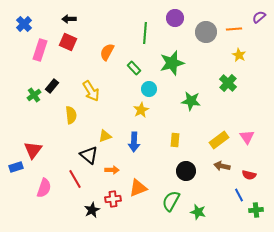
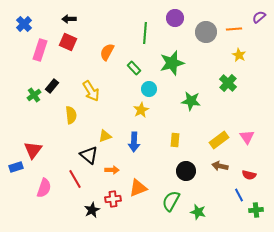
brown arrow at (222, 166): moved 2 px left
